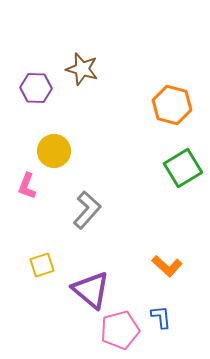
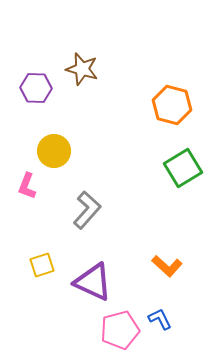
purple triangle: moved 2 px right, 8 px up; rotated 15 degrees counterclockwise
blue L-shape: moved 1 px left, 2 px down; rotated 20 degrees counterclockwise
